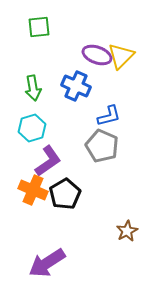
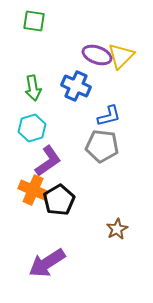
green square: moved 5 px left, 6 px up; rotated 15 degrees clockwise
gray pentagon: rotated 16 degrees counterclockwise
black pentagon: moved 6 px left, 6 px down
brown star: moved 10 px left, 2 px up
